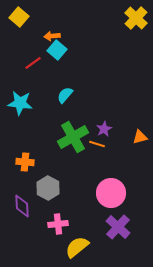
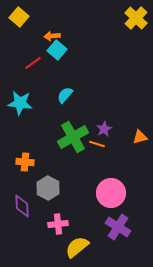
purple cross: rotated 10 degrees counterclockwise
